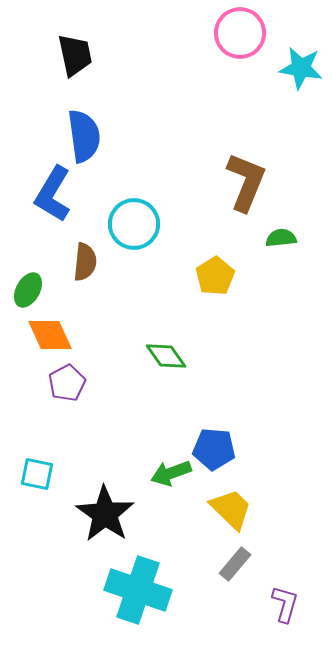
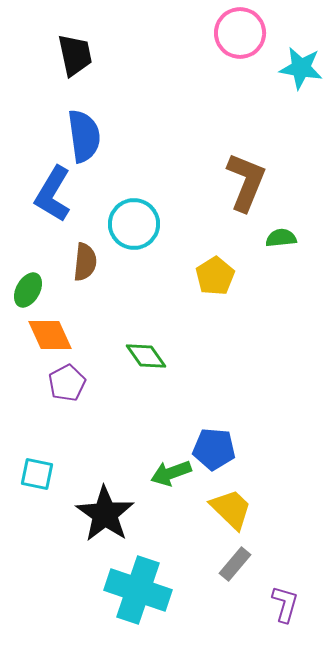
green diamond: moved 20 px left
